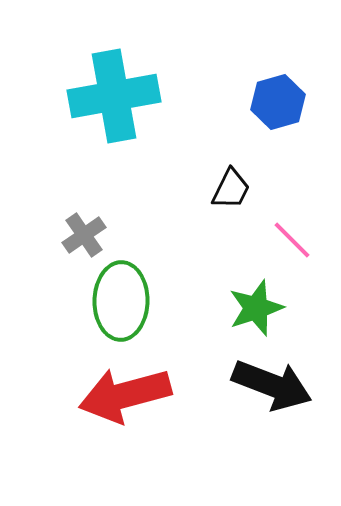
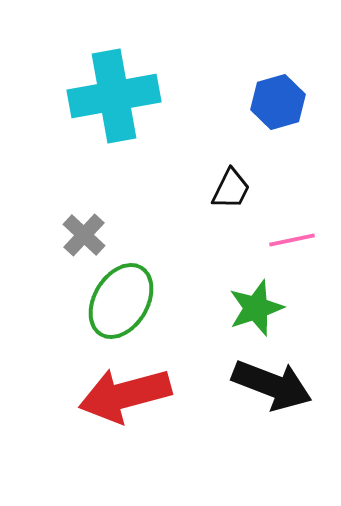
gray cross: rotated 12 degrees counterclockwise
pink line: rotated 57 degrees counterclockwise
green ellipse: rotated 30 degrees clockwise
